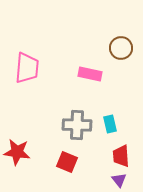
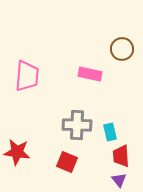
brown circle: moved 1 px right, 1 px down
pink trapezoid: moved 8 px down
cyan rectangle: moved 8 px down
